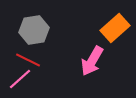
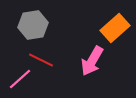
gray hexagon: moved 1 px left, 5 px up
red line: moved 13 px right
